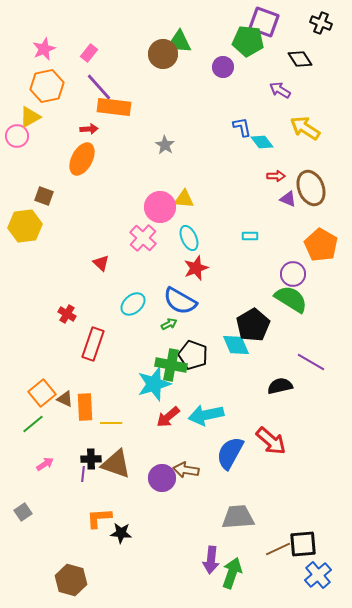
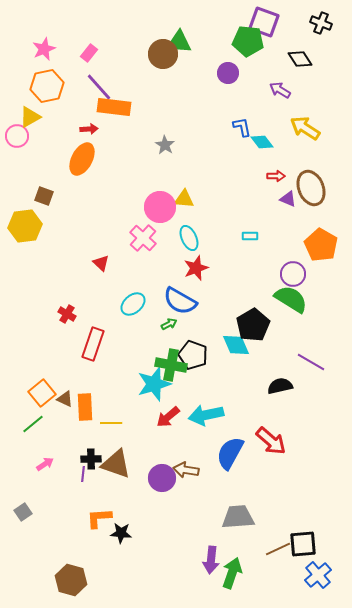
purple circle at (223, 67): moved 5 px right, 6 px down
